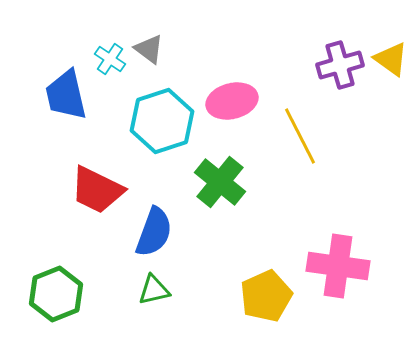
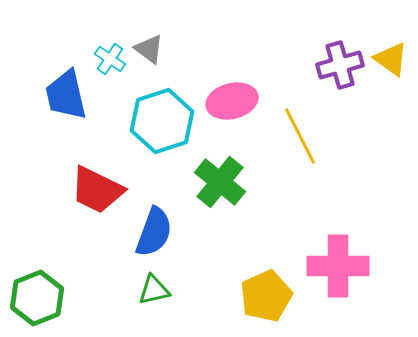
pink cross: rotated 8 degrees counterclockwise
green hexagon: moved 19 px left, 4 px down
